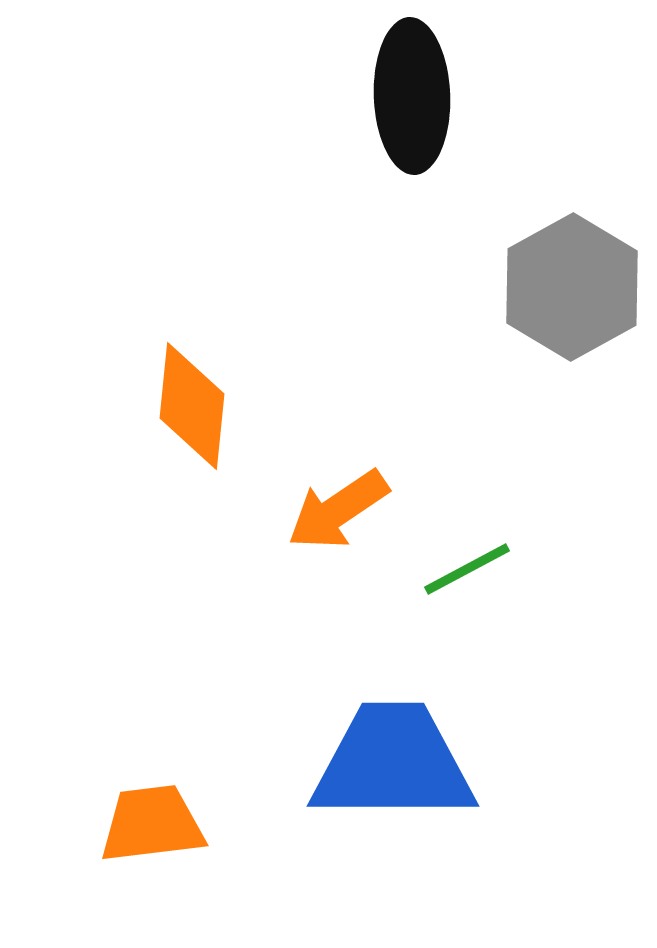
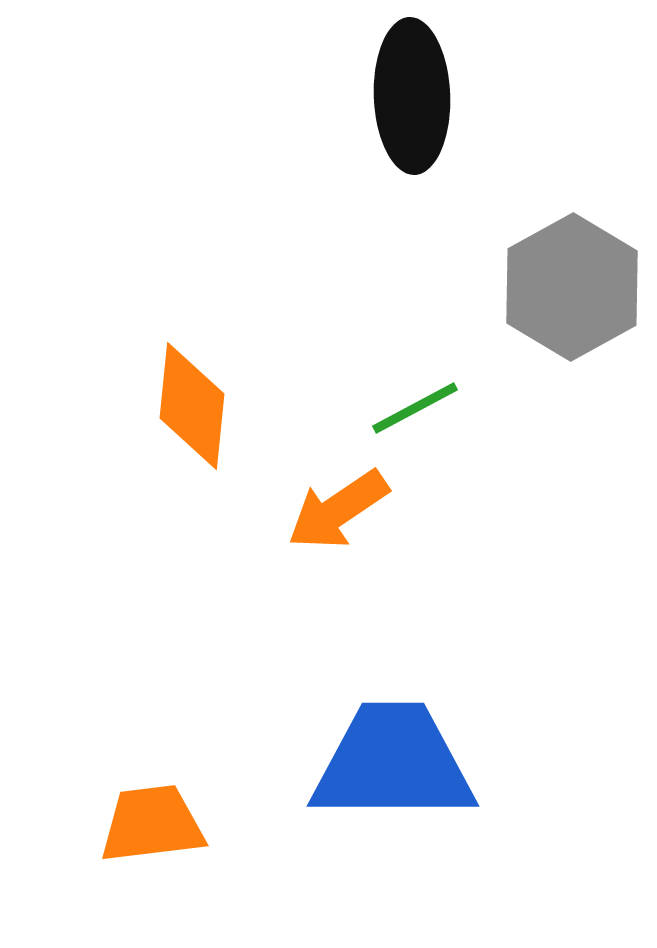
green line: moved 52 px left, 161 px up
